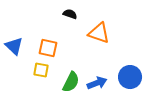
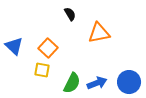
black semicircle: rotated 40 degrees clockwise
orange triangle: rotated 30 degrees counterclockwise
orange square: rotated 30 degrees clockwise
yellow square: moved 1 px right
blue circle: moved 1 px left, 5 px down
green semicircle: moved 1 px right, 1 px down
